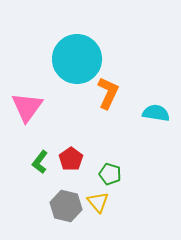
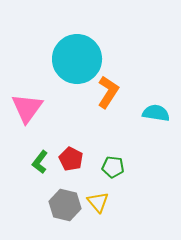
orange L-shape: moved 1 px up; rotated 8 degrees clockwise
pink triangle: moved 1 px down
red pentagon: rotated 10 degrees counterclockwise
green pentagon: moved 3 px right, 7 px up; rotated 10 degrees counterclockwise
gray hexagon: moved 1 px left, 1 px up
